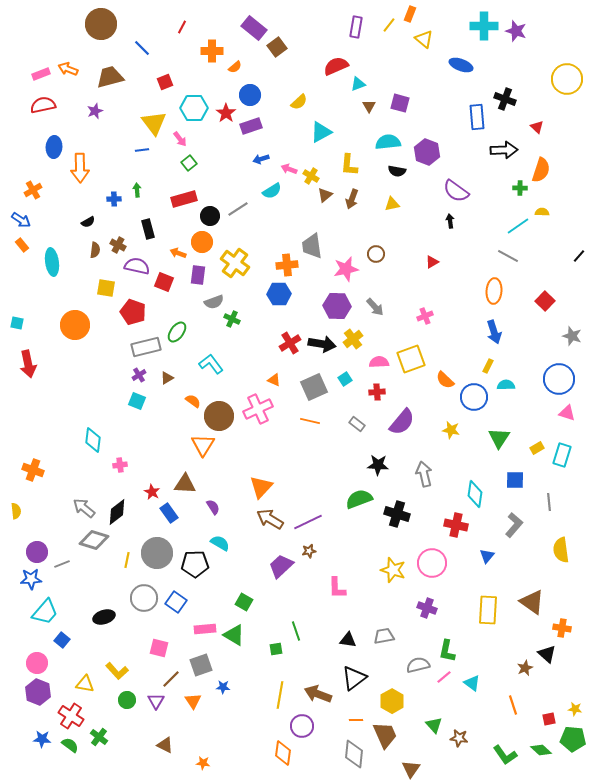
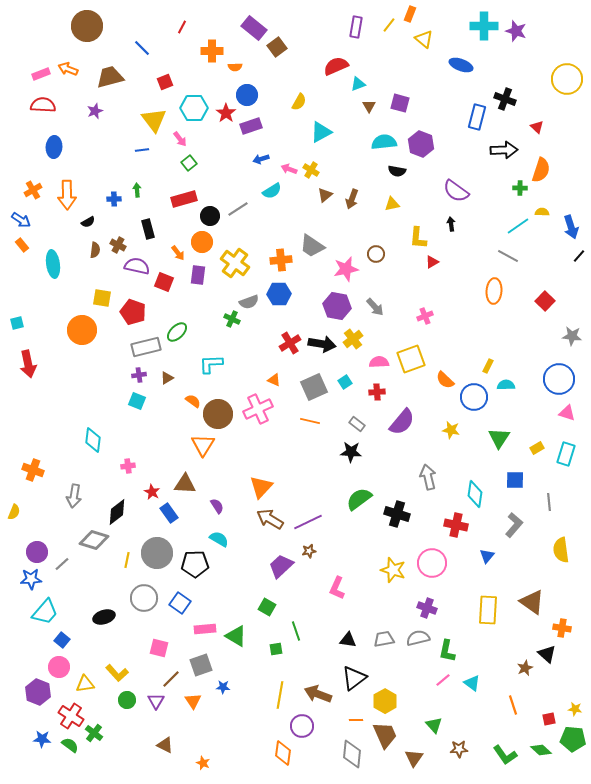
brown circle at (101, 24): moved 14 px left, 2 px down
orange semicircle at (235, 67): rotated 40 degrees clockwise
blue circle at (250, 95): moved 3 px left
yellow semicircle at (299, 102): rotated 18 degrees counterclockwise
red semicircle at (43, 105): rotated 15 degrees clockwise
blue rectangle at (477, 117): rotated 20 degrees clockwise
yellow triangle at (154, 123): moved 3 px up
cyan semicircle at (388, 142): moved 4 px left
purple hexagon at (427, 152): moved 6 px left, 8 px up
yellow L-shape at (349, 165): moved 69 px right, 73 px down
orange arrow at (80, 168): moved 13 px left, 27 px down
yellow cross at (311, 176): moved 6 px up
black arrow at (450, 221): moved 1 px right, 3 px down
gray trapezoid at (312, 246): rotated 48 degrees counterclockwise
orange arrow at (178, 253): rotated 147 degrees counterclockwise
cyan ellipse at (52, 262): moved 1 px right, 2 px down
orange cross at (287, 265): moved 6 px left, 5 px up
yellow square at (106, 288): moved 4 px left, 10 px down
gray semicircle at (214, 302): moved 35 px right
purple hexagon at (337, 306): rotated 8 degrees clockwise
cyan square at (17, 323): rotated 24 degrees counterclockwise
orange circle at (75, 325): moved 7 px right, 5 px down
green ellipse at (177, 332): rotated 10 degrees clockwise
blue arrow at (494, 332): moved 77 px right, 105 px up
gray star at (572, 336): rotated 12 degrees counterclockwise
cyan L-shape at (211, 364): rotated 55 degrees counterclockwise
purple cross at (139, 375): rotated 24 degrees clockwise
cyan square at (345, 379): moved 3 px down
brown circle at (219, 416): moved 1 px left, 2 px up
cyan rectangle at (562, 455): moved 4 px right, 1 px up
pink cross at (120, 465): moved 8 px right, 1 px down
black star at (378, 465): moved 27 px left, 13 px up
gray arrow at (424, 474): moved 4 px right, 3 px down
green semicircle at (359, 499): rotated 16 degrees counterclockwise
purple semicircle at (213, 507): moved 4 px right, 1 px up
gray arrow at (84, 508): moved 10 px left, 12 px up; rotated 120 degrees counterclockwise
yellow semicircle at (16, 511): moved 2 px left, 1 px down; rotated 28 degrees clockwise
cyan semicircle at (220, 543): moved 1 px left, 4 px up
gray line at (62, 564): rotated 21 degrees counterclockwise
pink L-shape at (337, 588): rotated 25 degrees clockwise
blue square at (176, 602): moved 4 px right, 1 px down
green square at (244, 602): moved 23 px right, 5 px down
green triangle at (234, 635): moved 2 px right, 1 px down
gray trapezoid at (384, 636): moved 3 px down
pink circle at (37, 663): moved 22 px right, 4 px down
gray semicircle at (418, 665): moved 27 px up
yellow L-shape at (117, 671): moved 2 px down
pink line at (444, 677): moved 1 px left, 3 px down
yellow triangle at (85, 684): rotated 18 degrees counterclockwise
yellow hexagon at (392, 701): moved 7 px left
green cross at (99, 737): moved 5 px left, 4 px up
brown star at (459, 738): moved 11 px down; rotated 12 degrees counterclockwise
gray diamond at (354, 754): moved 2 px left
orange star at (203, 763): rotated 16 degrees clockwise
brown triangle at (411, 769): moved 3 px right, 11 px up
